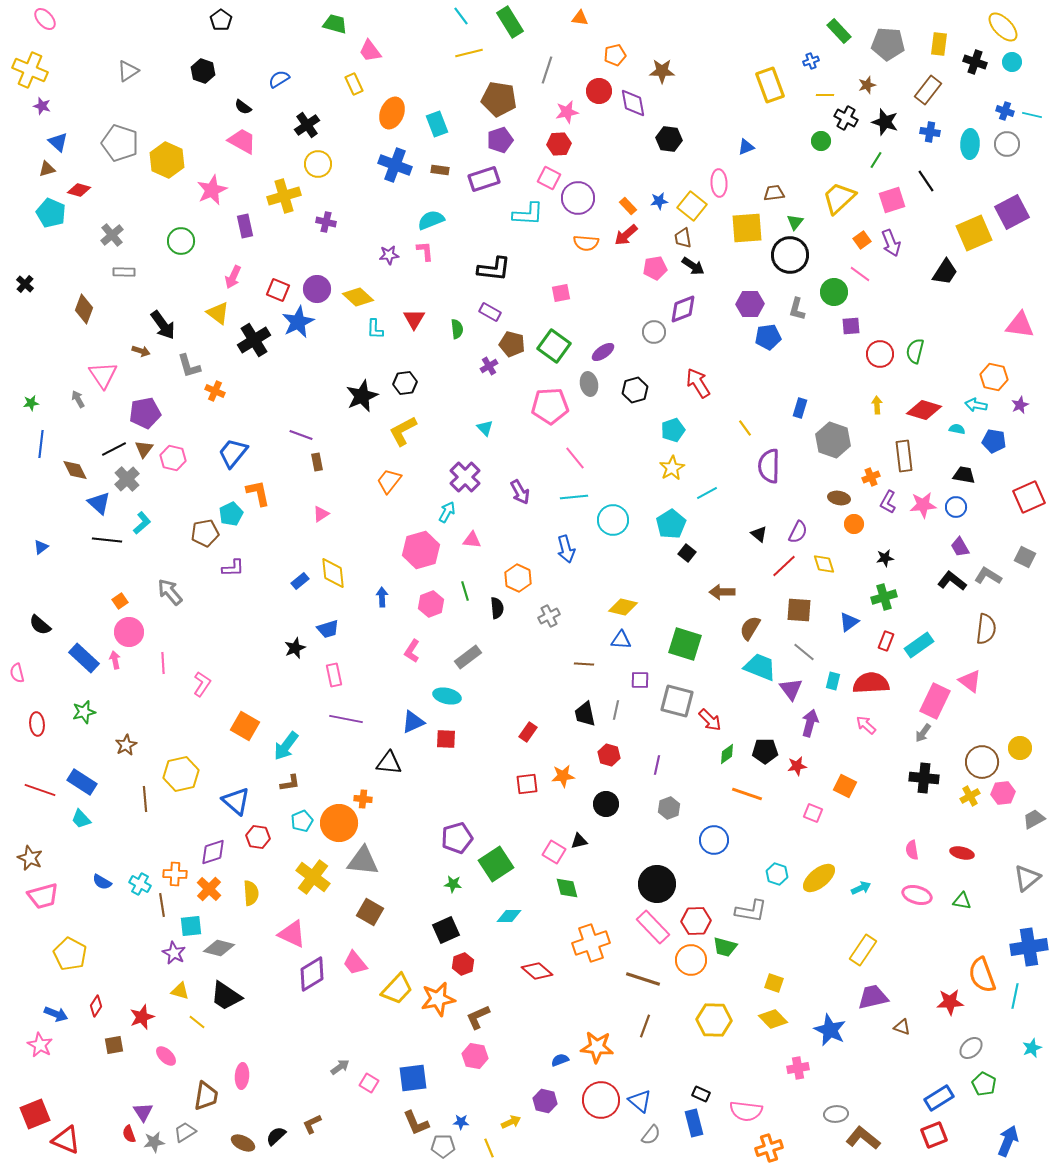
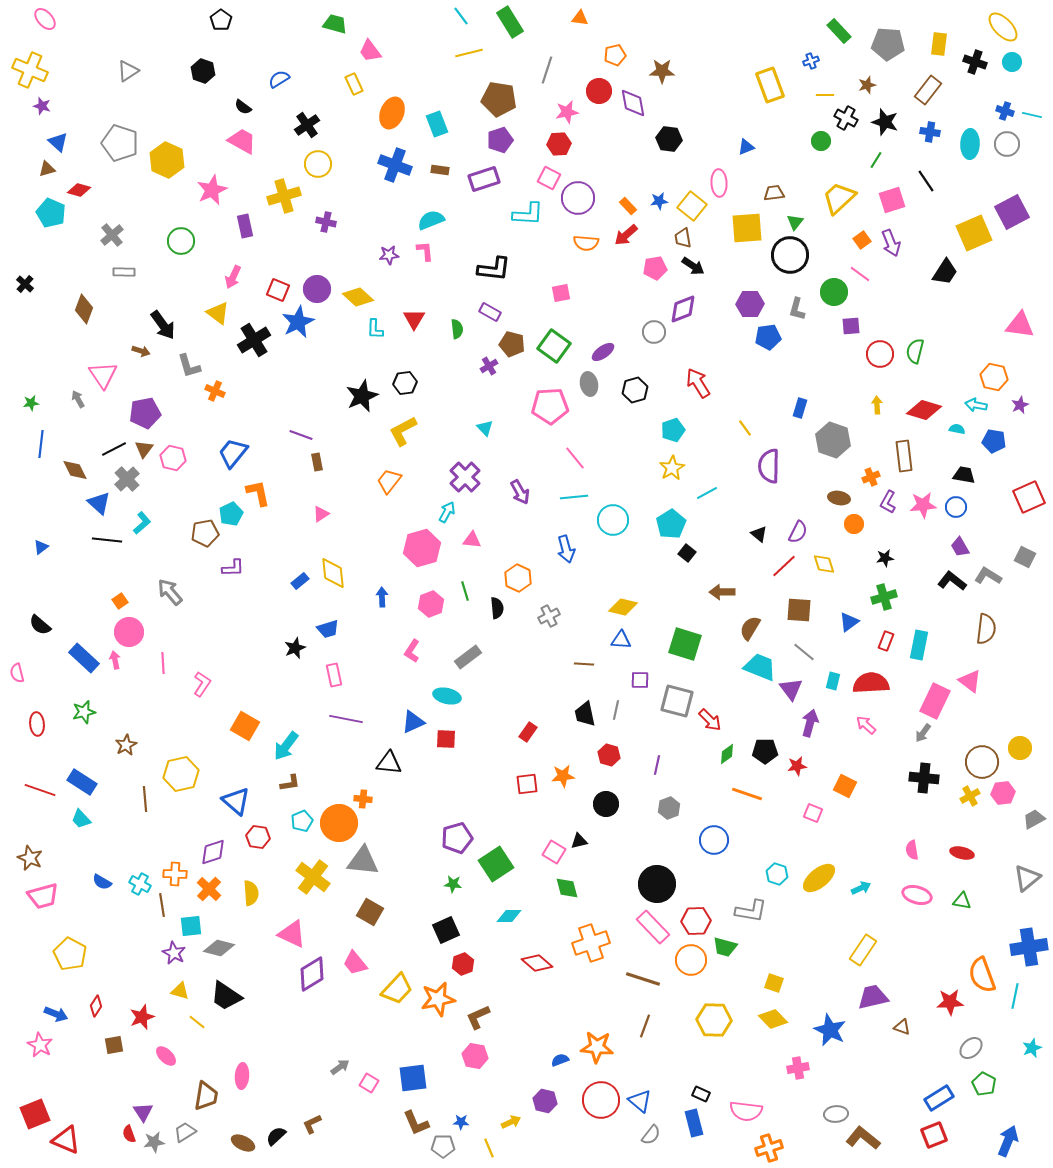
pink hexagon at (421, 550): moved 1 px right, 2 px up
cyan rectangle at (919, 645): rotated 44 degrees counterclockwise
red diamond at (537, 971): moved 8 px up
